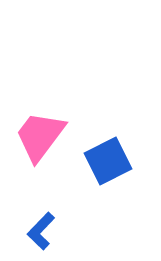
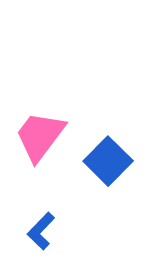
blue square: rotated 18 degrees counterclockwise
